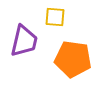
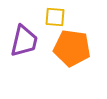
orange pentagon: moved 1 px left, 11 px up
